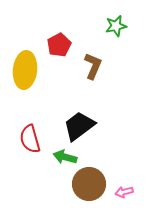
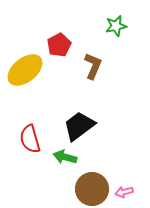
yellow ellipse: rotated 45 degrees clockwise
brown circle: moved 3 px right, 5 px down
